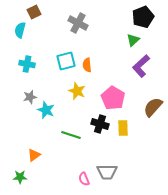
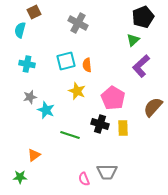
green line: moved 1 px left
